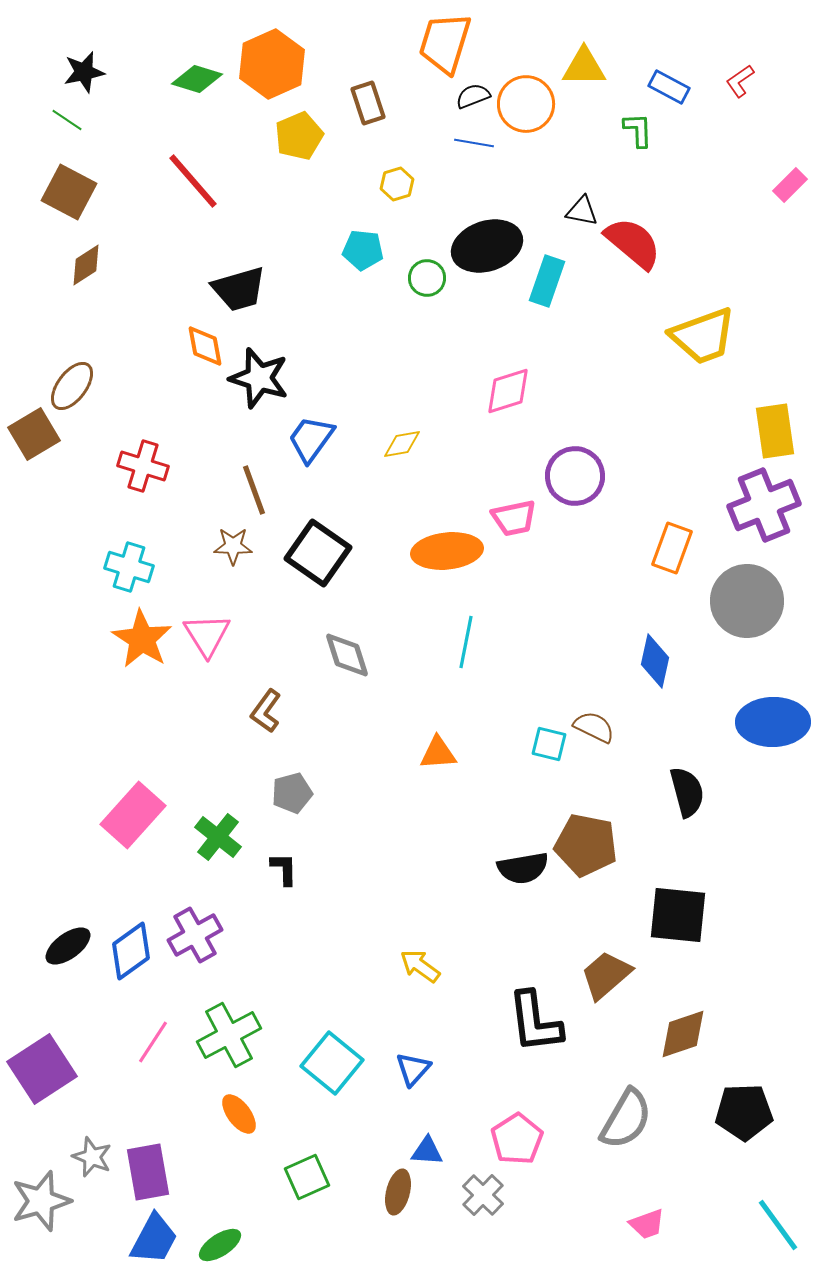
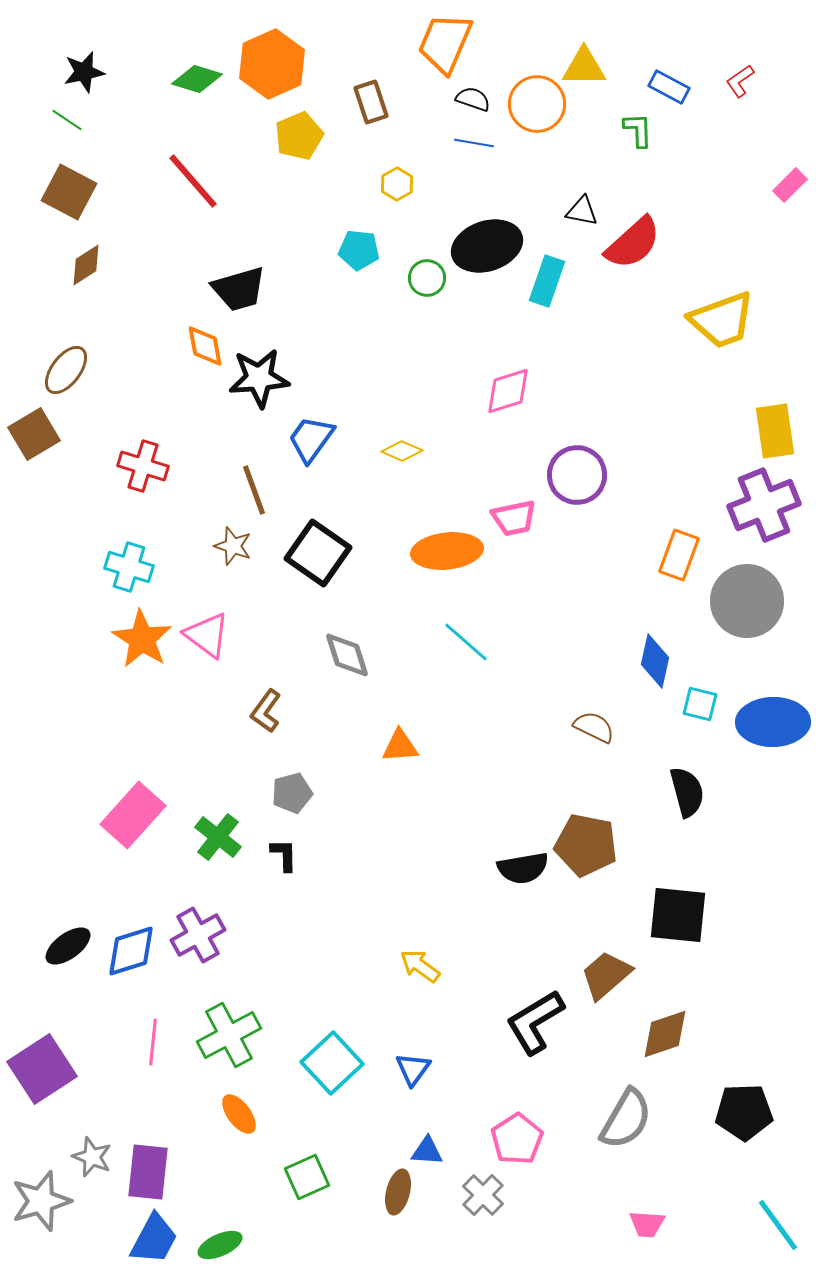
orange trapezoid at (445, 43): rotated 6 degrees clockwise
black semicircle at (473, 96): moved 3 px down; rotated 40 degrees clockwise
brown rectangle at (368, 103): moved 3 px right, 1 px up
orange circle at (526, 104): moved 11 px right
yellow hexagon at (397, 184): rotated 12 degrees counterclockwise
red semicircle at (633, 243): rotated 98 degrees clockwise
cyan pentagon at (363, 250): moved 4 px left
yellow trapezoid at (703, 336): moved 19 px right, 16 px up
black star at (259, 378): rotated 22 degrees counterclockwise
brown ellipse at (72, 386): moved 6 px left, 16 px up
yellow diamond at (402, 444): moved 7 px down; rotated 33 degrees clockwise
purple circle at (575, 476): moved 2 px right, 1 px up
brown star at (233, 546): rotated 18 degrees clockwise
orange rectangle at (672, 548): moved 7 px right, 7 px down
pink triangle at (207, 635): rotated 21 degrees counterclockwise
cyan line at (466, 642): rotated 60 degrees counterclockwise
cyan square at (549, 744): moved 151 px right, 40 px up
orange triangle at (438, 753): moved 38 px left, 7 px up
black L-shape at (284, 869): moved 14 px up
purple cross at (195, 935): moved 3 px right
blue diamond at (131, 951): rotated 18 degrees clockwise
black L-shape at (535, 1022): rotated 66 degrees clockwise
brown diamond at (683, 1034): moved 18 px left
pink line at (153, 1042): rotated 27 degrees counterclockwise
cyan square at (332, 1063): rotated 8 degrees clockwise
blue triangle at (413, 1069): rotated 6 degrees counterclockwise
purple rectangle at (148, 1172): rotated 16 degrees clockwise
pink trapezoid at (647, 1224): rotated 24 degrees clockwise
green ellipse at (220, 1245): rotated 9 degrees clockwise
